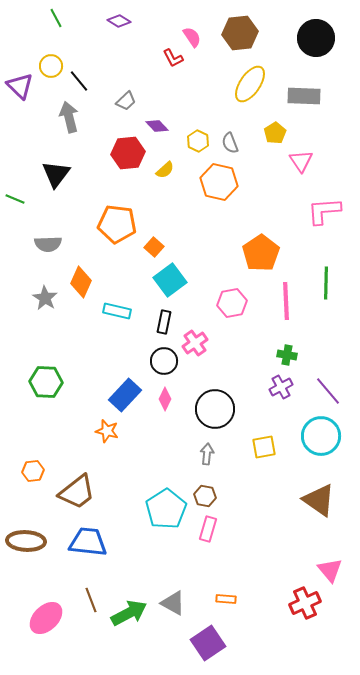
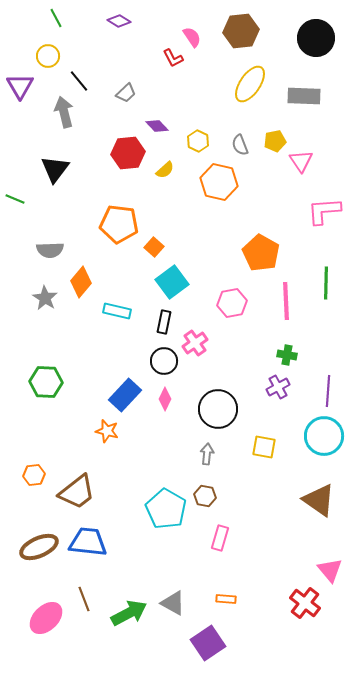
brown hexagon at (240, 33): moved 1 px right, 2 px up
yellow circle at (51, 66): moved 3 px left, 10 px up
purple triangle at (20, 86): rotated 16 degrees clockwise
gray trapezoid at (126, 101): moved 8 px up
gray arrow at (69, 117): moved 5 px left, 5 px up
yellow pentagon at (275, 133): moved 8 px down; rotated 20 degrees clockwise
gray semicircle at (230, 143): moved 10 px right, 2 px down
black triangle at (56, 174): moved 1 px left, 5 px up
orange pentagon at (117, 224): moved 2 px right
gray semicircle at (48, 244): moved 2 px right, 6 px down
orange pentagon at (261, 253): rotated 9 degrees counterclockwise
cyan square at (170, 280): moved 2 px right, 2 px down
orange diamond at (81, 282): rotated 16 degrees clockwise
purple cross at (281, 387): moved 3 px left
purple line at (328, 391): rotated 44 degrees clockwise
black circle at (215, 409): moved 3 px right
cyan circle at (321, 436): moved 3 px right
yellow square at (264, 447): rotated 20 degrees clockwise
orange hexagon at (33, 471): moved 1 px right, 4 px down
cyan pentagon at (166, 509): rotated 9 degrees counterclockwise
pink rectangle at (208, 529): moved 12 px right, 9 px down
brown ellipse at (26, 541): moved 13 px right, 6 px down; rotated 27 degrees counterclockwise
brown line at (91, 600): moved 7 px left, 1 px up
red cross at (305, 603): rotated 28 degrees counterclockwise
